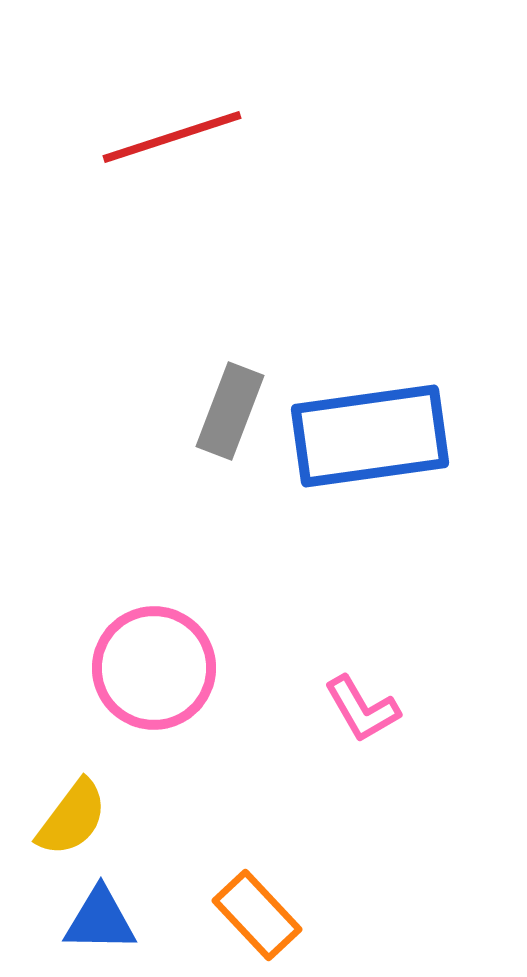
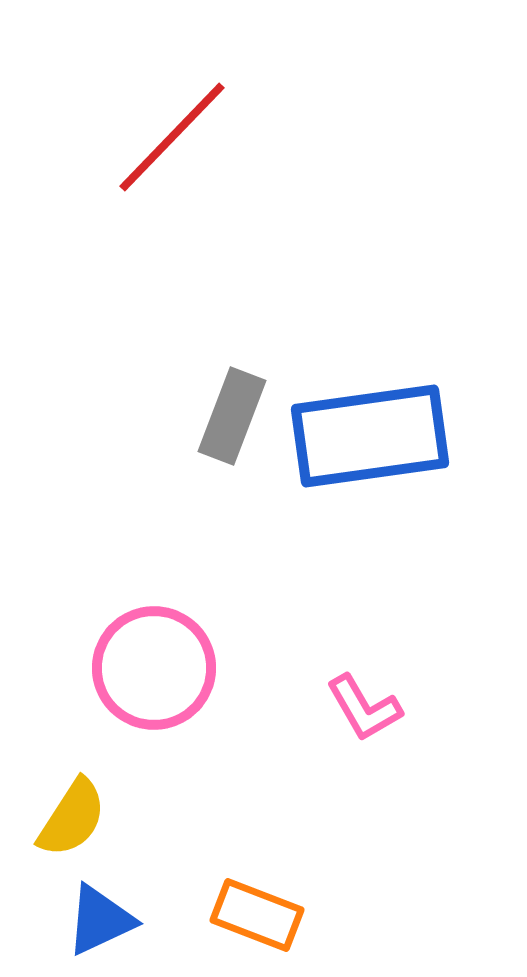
red line: rotated 28 degrees counterclockwise
gray rectangle: moved 2 px right, 5 px down
pink L-shape: moved 2 px right, 1 px up
yellow semicircle: rotated 4 degrees counterclockwise
orange rectangle: rotated 26 degrees counterclockwise
blue triangle: rotated 26 degrees counterclockwise
